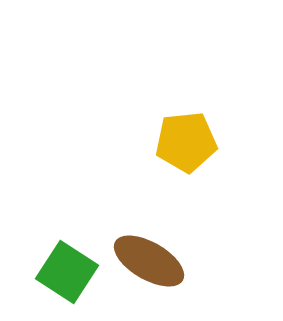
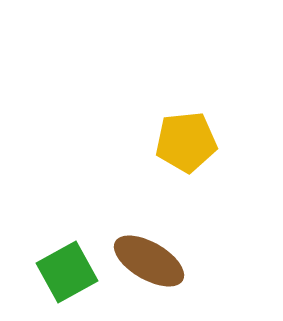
green square: rotated 28 degrees clockwise
